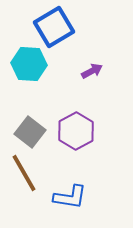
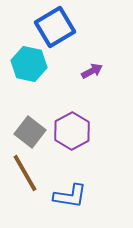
blue square: moved 1 px right
cyan hexagon: rotated 8 degrees clockwise
purple hexagon: moved 4 px left
brown line: moved 1 px right
blue L-shape: moved 1 px up
